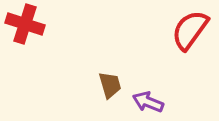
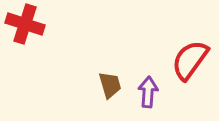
red semicircle: moved 30 px down
purple arrow: moved 10 px up; rotated 72 degrees clockwise
